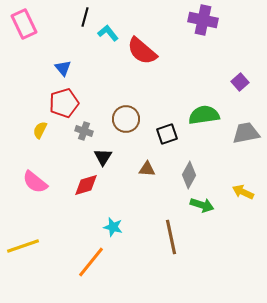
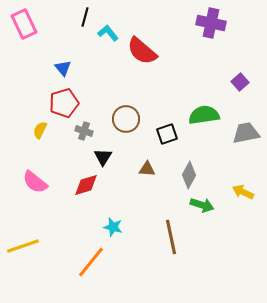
purple cross: moved 8 px right, 3 px down
